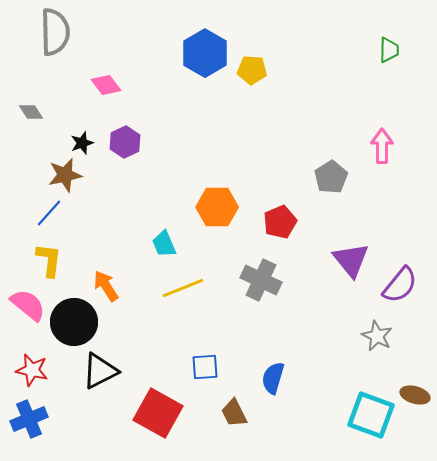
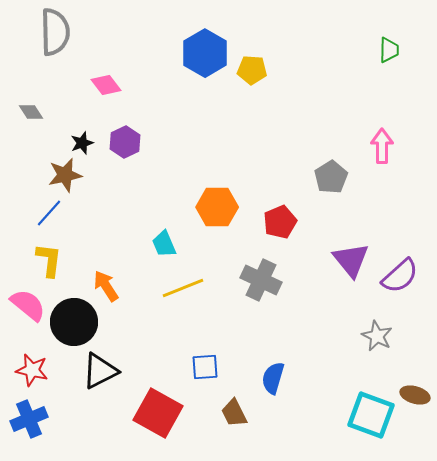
purple semicircle: moved 9 px up; rotated 9 degrees clockwise
